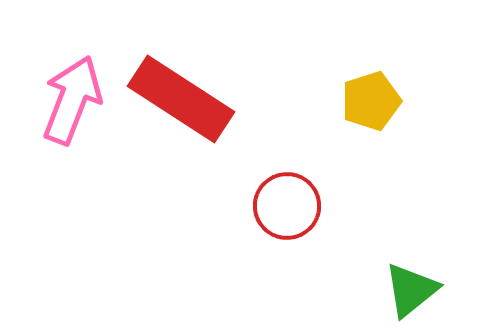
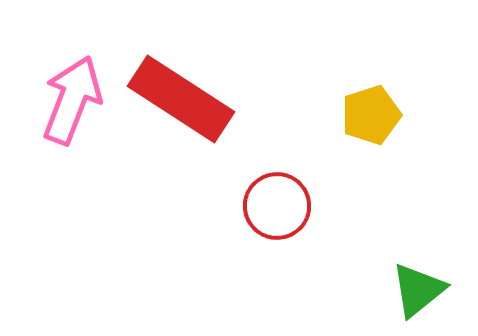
yellow pentagon: moved 14 px down
red circle: moved 10 px left
green triangle: moved 7 px right
